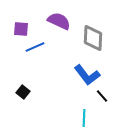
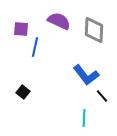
gray diamond: moved 1 px right, 8 px up
blue line: rotated 54 degrees counterclockwise
blue L-shape: moved 1 px left
